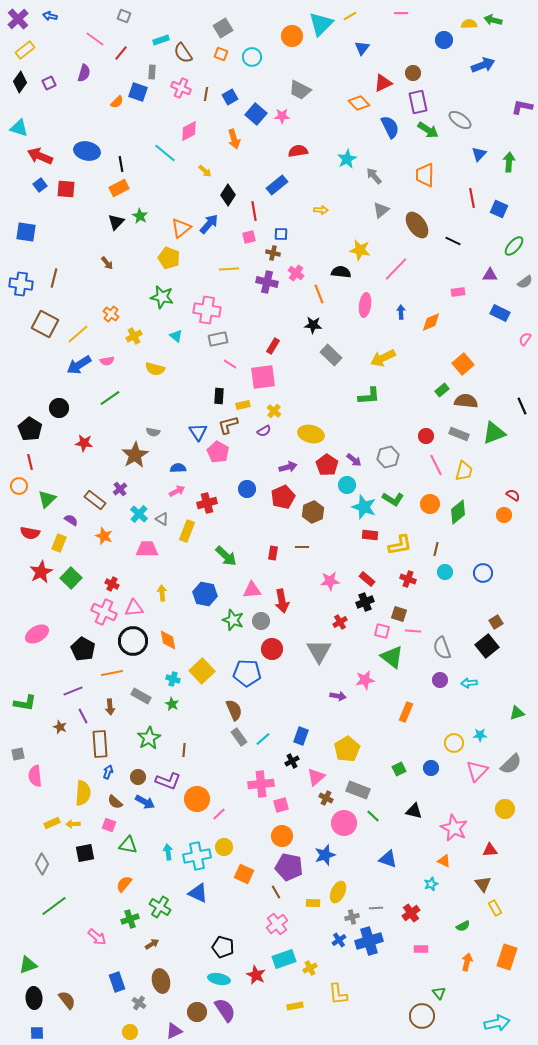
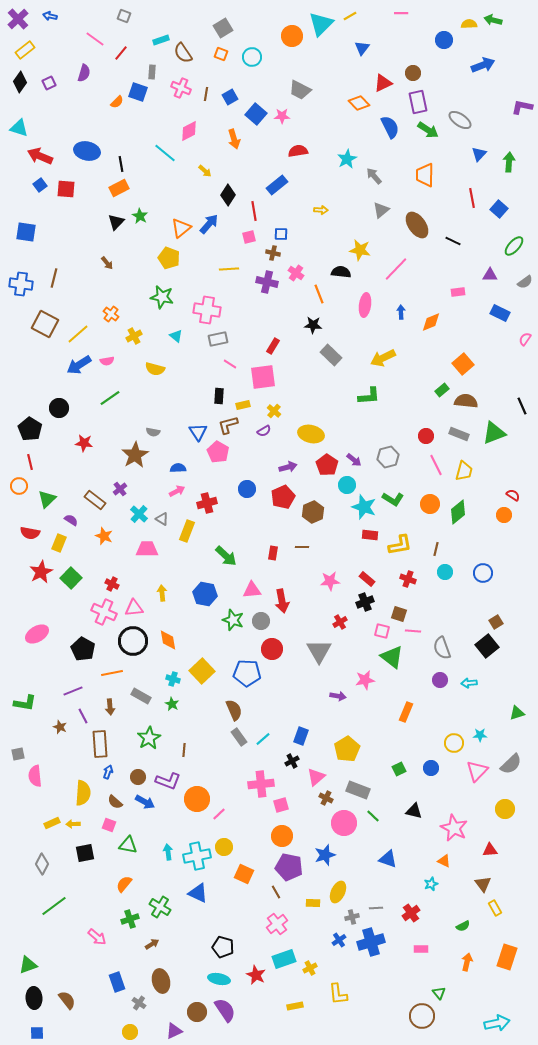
blue square at (499, 209): rotated 18 degrees clockwise
blue cross at (369, 941): moved 2 px right, 1 px down
